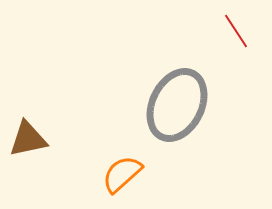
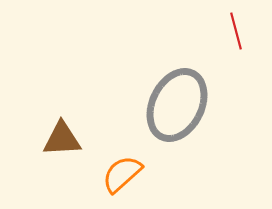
red line: rotated 18 degrees clockwise
brown triangle: moved 34 px right; rotated 9 degrees clockwise
